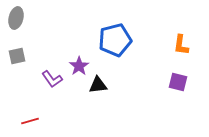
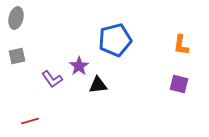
purple square: moved 1 px right, 2 px down
